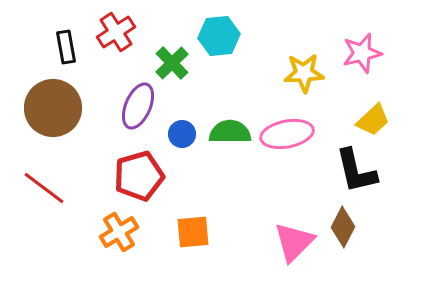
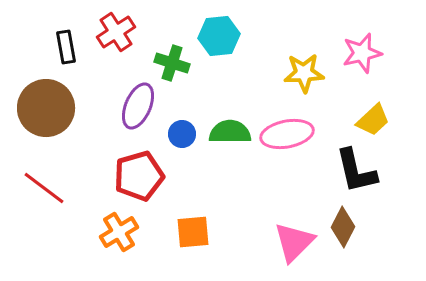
green cross: rotated 28 degrees counterclockwise
brown circle: moved 7 px left
